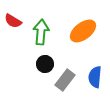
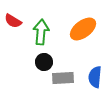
orange ellipse: moved 2 px up
black circle: moved 1 px left, 2 px up
gray rectangle: moved 2 px left, 2 px up; rotated 50 degrees clockwise
